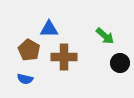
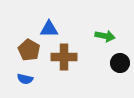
green arrow: rotated 30 degrees counterclockwise
